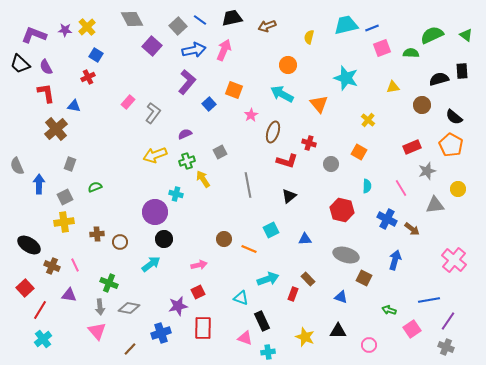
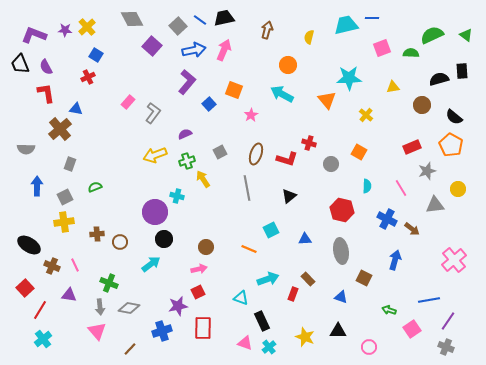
black trapezoid at (232, 18): moved 8 px left
brown arrow at (267, 26): moved 4 px down; rotated 126 degrees clockwise
blue line at (372, 28): moved 10 px up; rotated 24 degrees clockwise
black trapezoid at (20, 64): rotated 25 degrees clockwise
cyan star at (346, 78): moved 3 px right; rotated 20 degrees counterclockwise
orange triangle at (319, 104): moved 8 px right, 4 px up
blue triangle at (74, 106): moved 2 px right, 3 px down
yellow cross at (368, 120): moved 2 px left, 5 px up
brown cross at (56, 129): moved 4 px right
brown ellipse at (273, 132): moved 17 px left, 22 px down
red L-shape at (287, 161): moved 2 px up
gray semicircle at (17, 166): moved 9 px right, 17 px up; rotated 66 degrees counterclockwise
blue arrow at (39, 184): moved 2 px left, 2 px down
gray line at (248, 185): moved 1 px left, 3 px down
cyan cross at (176, 194): moved 1 px right, 2 px down
brown circle at (224, 239): moved 18 px left, 8 px down
gray ellipse at (346, 255): moved 5 px left, 4 px up; rotated 65 degrees clockwise
pink cross at (454, 260): rotated 10 degrees clockwise
pink arrow at (199, 265): moved 4 px down
blue cross at (161, 333): moved 1 px right, 2 px up
pink triangle at (245, 338): moved 5 px down
pink circle at (369, 345): moved 2 px down
cyan cross at (268, 352): moved 1 px right, 5 px up; rotated 32 degrees counterclockwise
